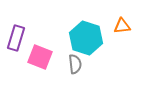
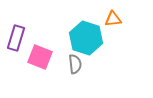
orange triangle: moved 9 px left, 7 px up
